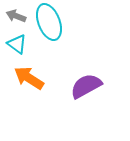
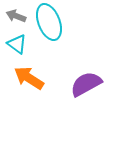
purple semicircle: moved 2 px up
